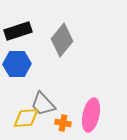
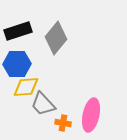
gray diamond: moved 6 px left, 2 px up
yellow diamond: moved 31 px up
